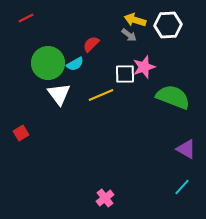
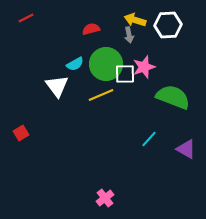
gray arrow: rotated 42 degrees clockwise
red semicircle: moved 15 px up; rotated 30 degrees clockwise
green circle: moved 58 px right, 1 px down
white triangle: moved 2 px left, 8 px up
cyan line: moved 33 px left, 48 px up
